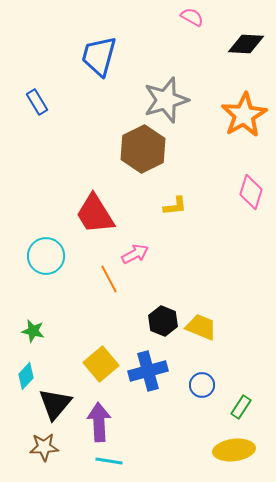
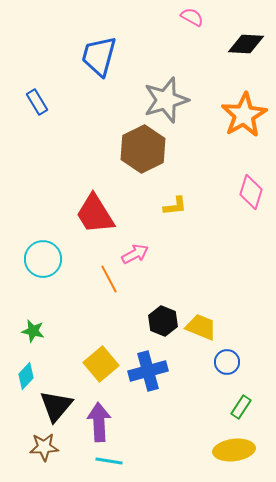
cyan circle: moved 3 px left, 3 px down
blue circle: moved 25 px right, 23 px up
black triangle: moved 1 px right, 2 px down
